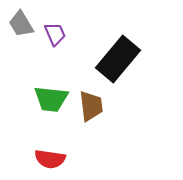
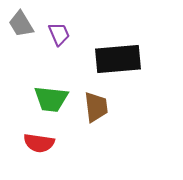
purple trapezoid: moved 4 px right
black rectangle: rotated 45 degrees clockwise
brown trapezoid: moved 5 px right, 1 px down
red semicircle: moved 11 px left, 16 px up
